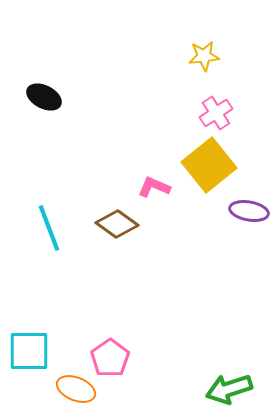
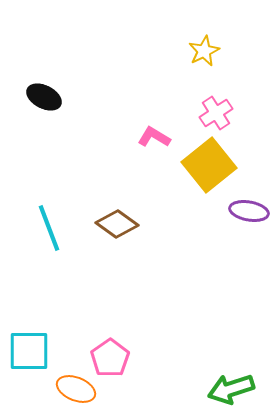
yellow star: moved 5 px up; rotated 20 degrees counterclockwise
pink L-shape: moved 50 px up; rotated 8 degrees clockwise
green arrow: moved 2 px right
